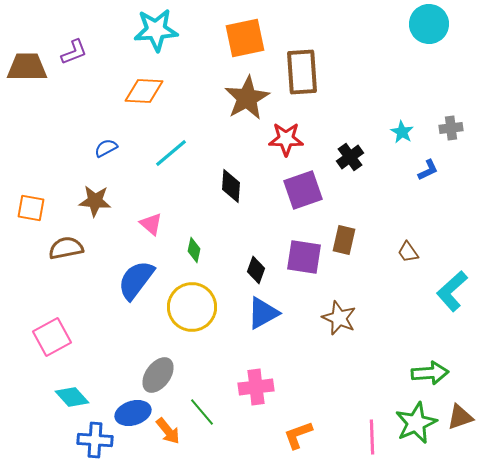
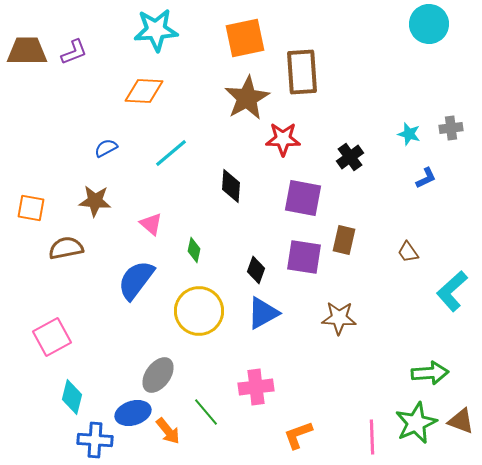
brown trapezoid at (27, 67): moved 16 px up
cyan star at (402, 132): moved 7 px right, 2 px down; rotated 15 degrees counterclockwise
red star at (286, 139): moved 3 px left
blue L-shape at (428, 170): moved 2 px left, 8 px down
purple square at (303, 190): moved 8 px down; rotated 30 degrees clockwise
yellow circle at (192, 307): moved 7 px right, 4 px down
brown star at (339, 318): rotated 20 degrees counterclockwise
cyan diamond at (72, 397): rotated 56 degrees clockwise
green line at (202, 412): moved 4 px right
brown triangle at (460, 417): moved 1 px right, 4 px down; rotated 40 degrees clockwise
